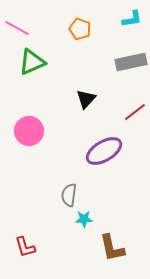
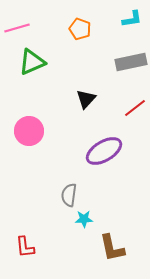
pink line: rotated 45 degrees counterclockwise
red line: moved 4 px up
red L-shape: rotated 10 degrees clockwise
